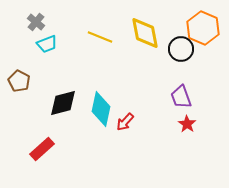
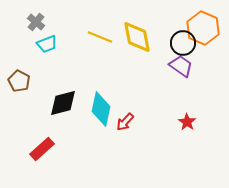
yellow diamond: moved 8 px left, 4 px down
black circle: moved 2 px right, 6 px up
purple trapezoid: moved 31 px up; rotated 145 degrees clockwise
red star: moved 2 px up
